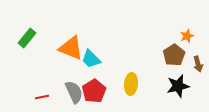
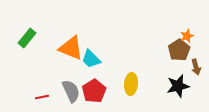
brown pentagon: moved 5 px right, 5 px up
brown arrow: moved 2 px left, 3 px down
gray semicircle: moved 3 px left, 1 px up
